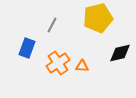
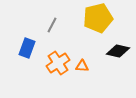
black diamond: moved 2 px left, 2 px up; rotated 25 degrees clockwise
